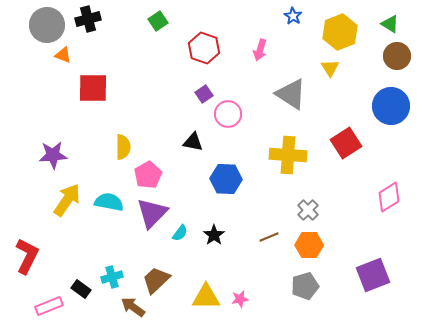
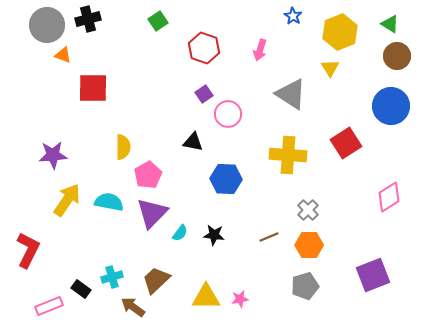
black star at (214, 235): rotated 30 degrees counterclockwise
red L-shape at (27, 256): moved 1 px right, 6 px up
